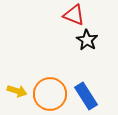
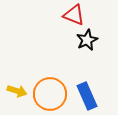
black star: rotated 15 degrees clockwise
blue rectangle: moved 1 px right; rotated 8 degrees clockwise
